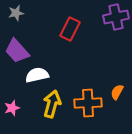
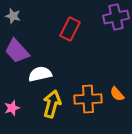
gray star: moved 3 px left, 3 px down; rotated 28 degrees clockwise
white semicircle: moved 3 px right, 1 px up
orange semicircle: moved 2 px down; rotated 70 degrees counterclockwise
orange cross: moved 4 px up
